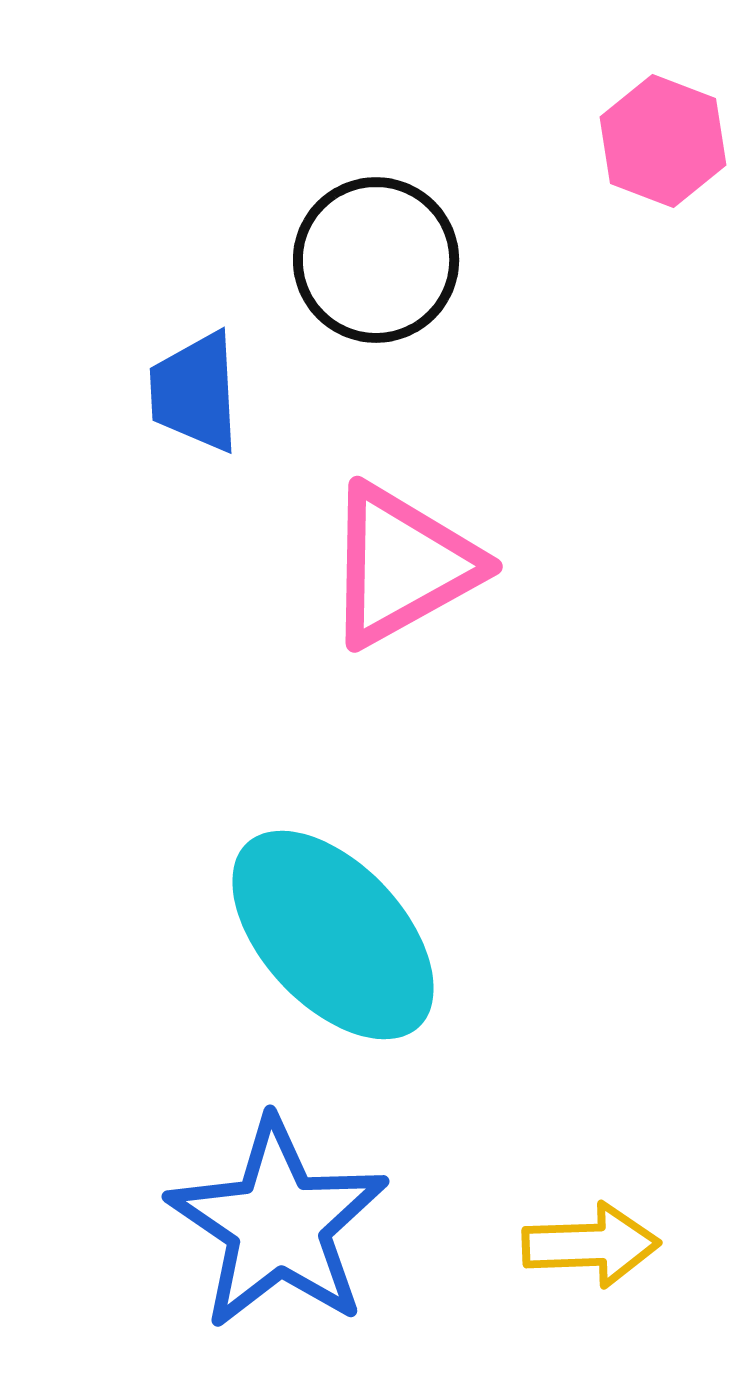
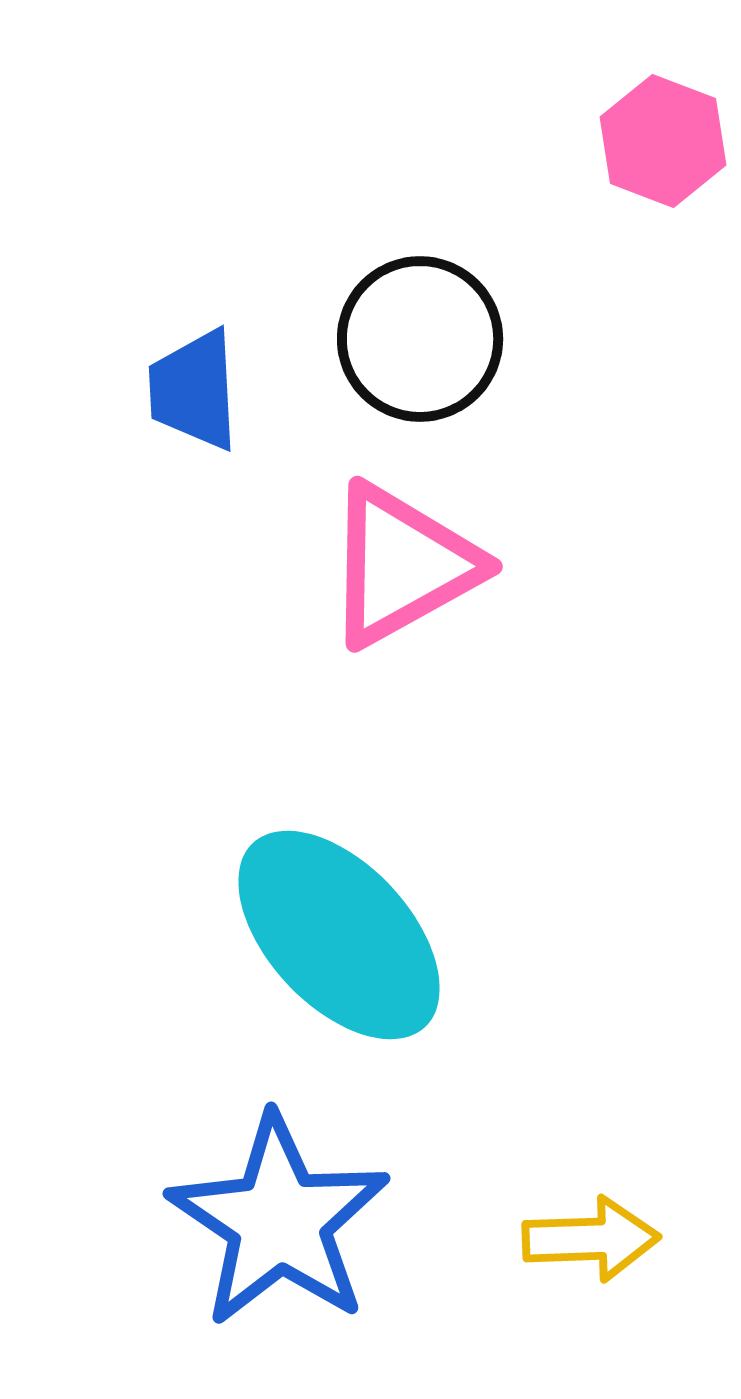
black circle: moved 44 px right, 79 px down
blue trapezoid: moved 1 px left, 2 px up
cyan ellipse: moved 6 px right
blue star: moved 1 px right, 3 px up
yellow arrow: moved 6 px up
